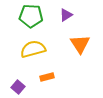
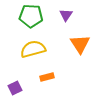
purple triangle: rotated 24 degrees counterclockwise
purple square: moved 3 px left, 1 px down; rotated 24 degrees clockwise
